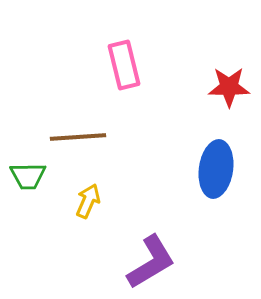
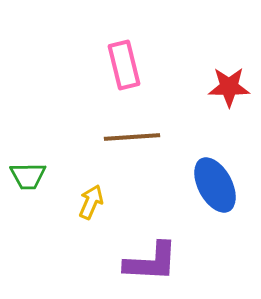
brown line: moved 54 px right
blue ellipse: moved 1 px left, 16 px down; rotated 36 degrees counterclockwise
yellow arrow: moved 3 px right, 1 px down
purple L-shape: rotated 34 degrees clockwise
